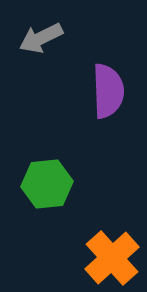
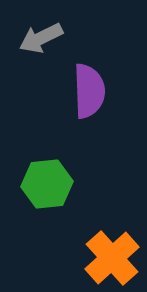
purple semicircle: moved 19 px left
